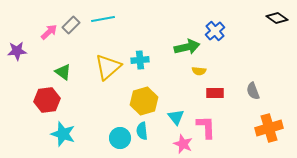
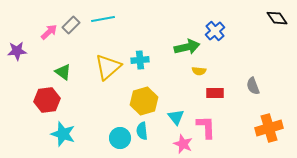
black diamond: rotated 20 degrees clockwise
gray semicircle: moved 5 px up
